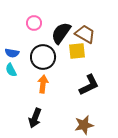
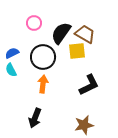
blue semicircle: rotated 144 degrees clockwise
